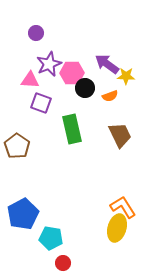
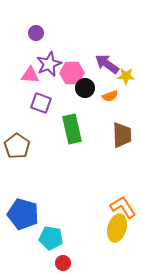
pink triangle: moved 5 px up
brown trapezoid: moved 2 px right; rotated 24 degrees clockwise
blue pentagon: rotated 28 degrees counterclockwise
